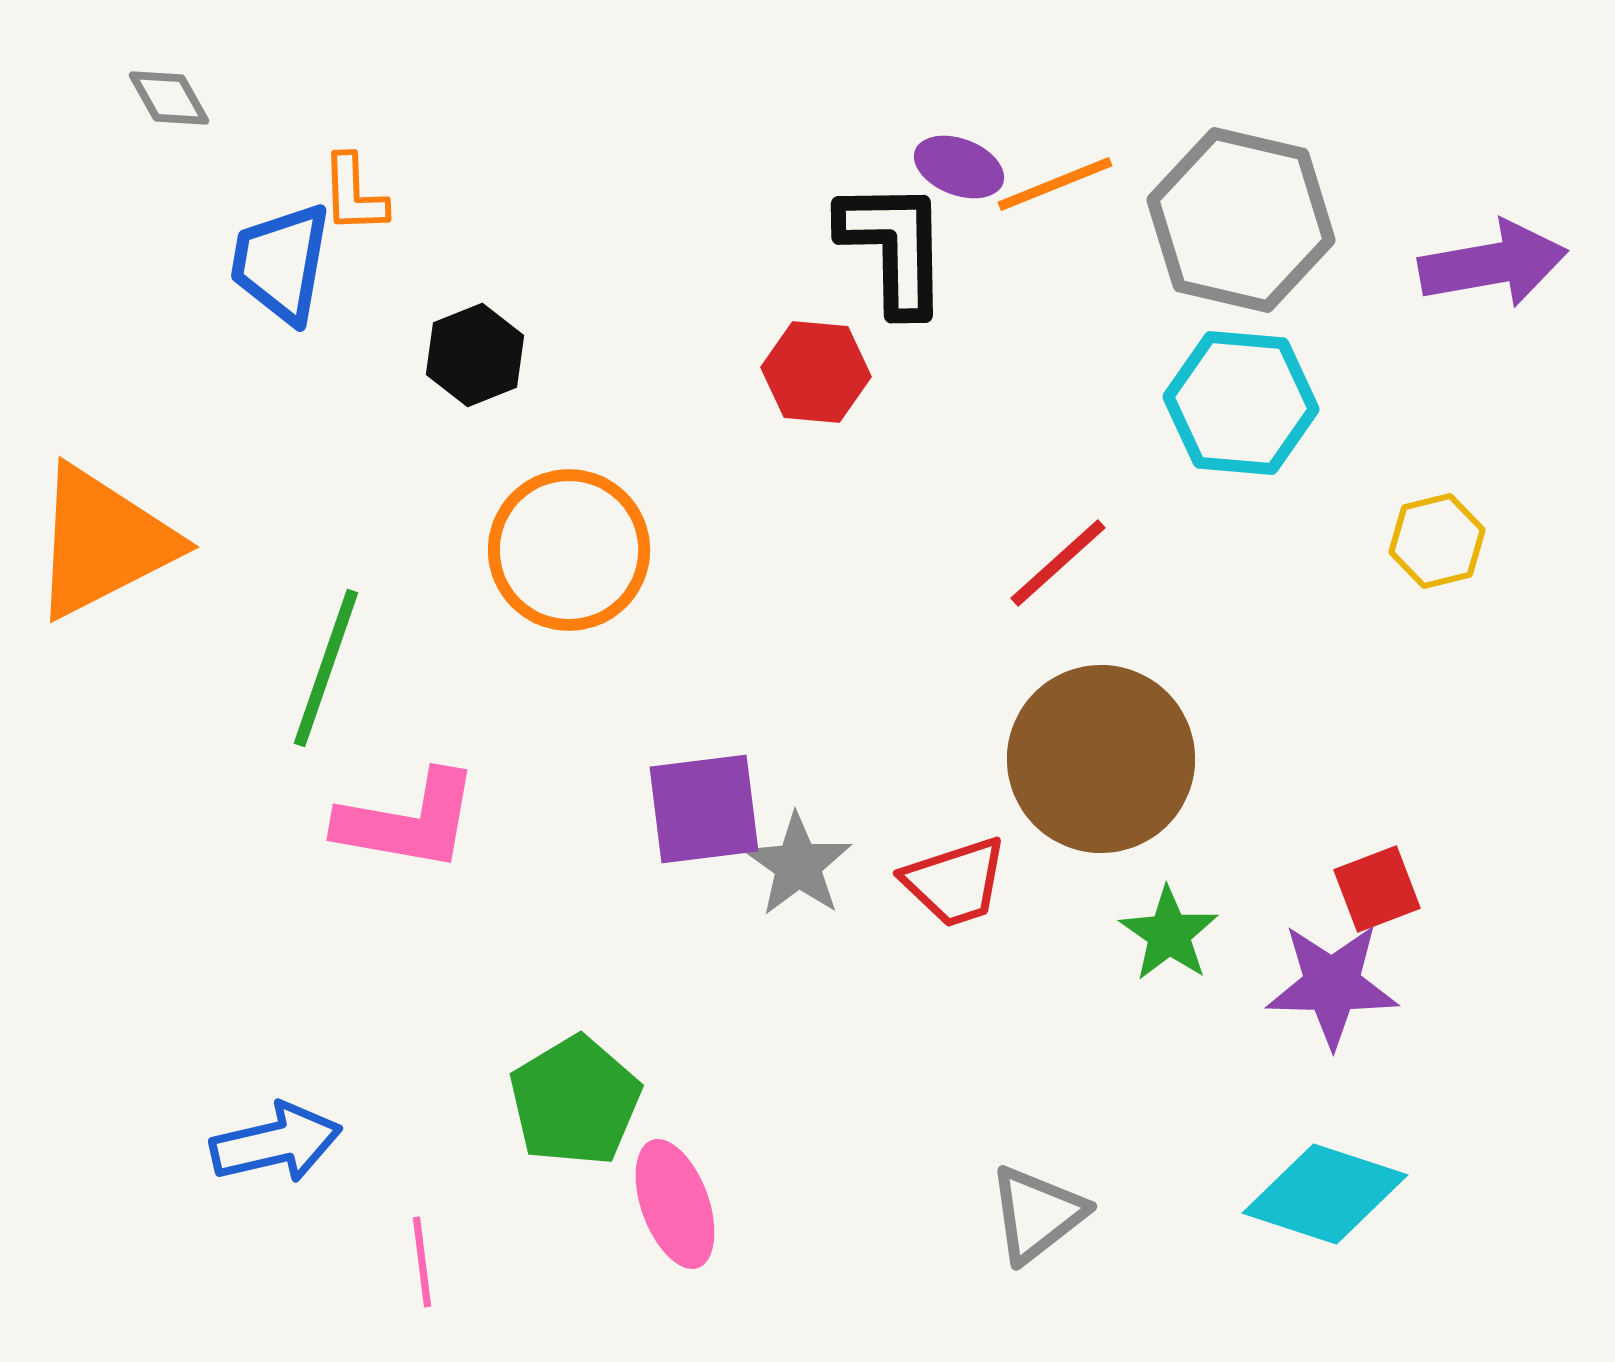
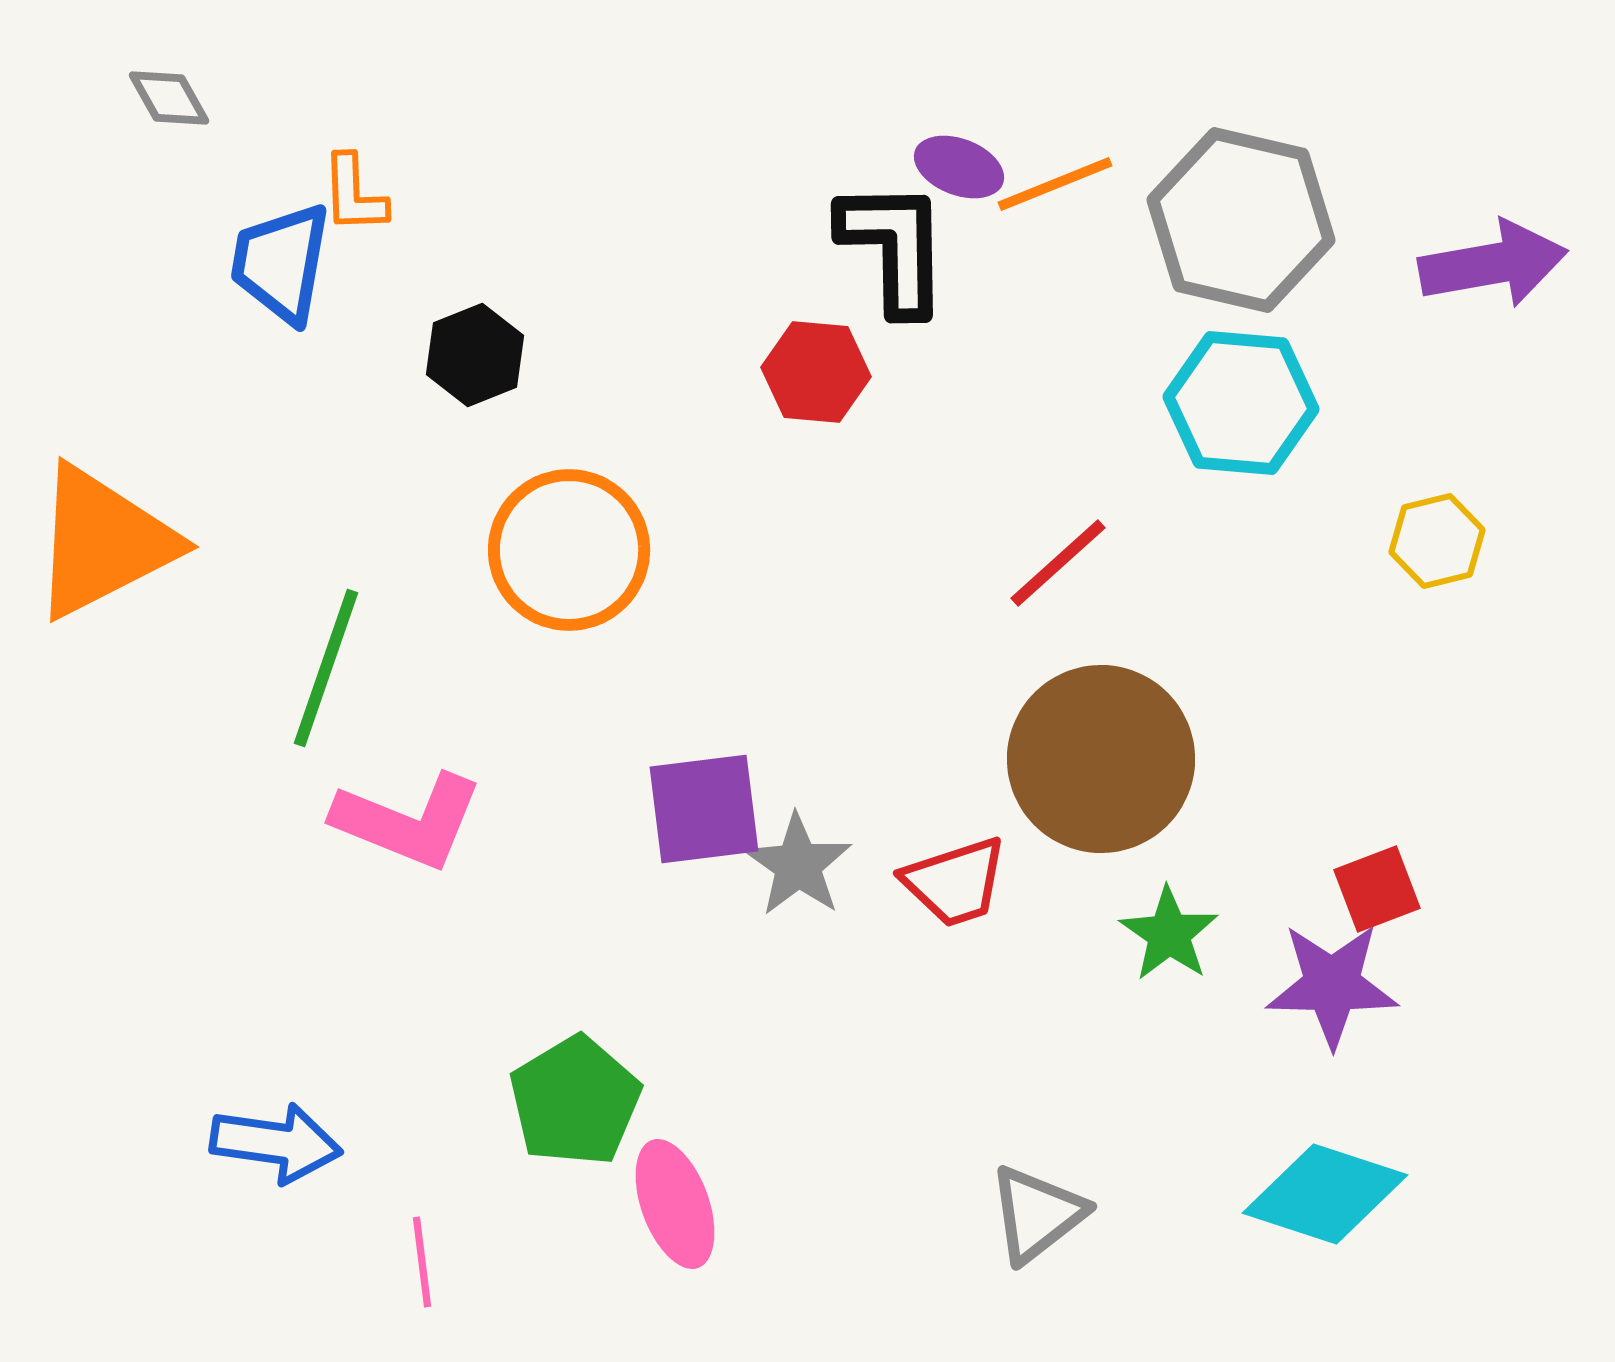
pink L-shape: rotated 12 degrees clockwise
blue arrow: rotated 21 degrees clockwise
